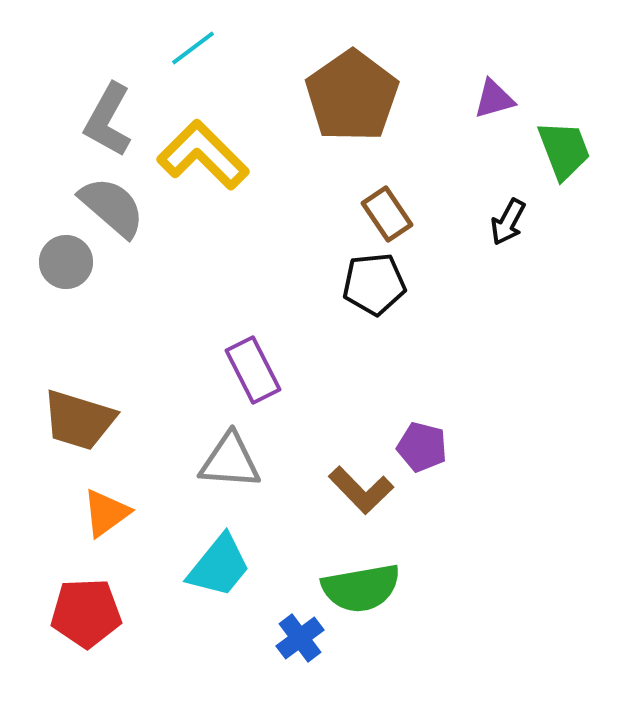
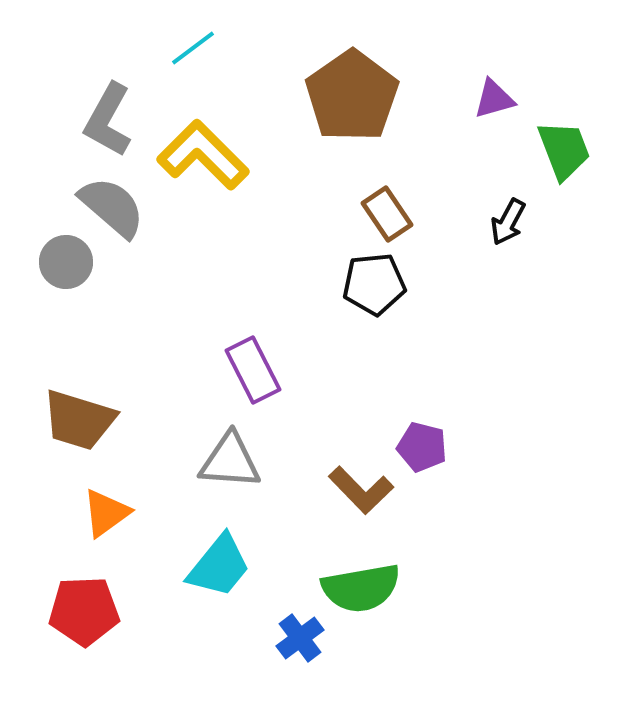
red pentagon: moved 2 px left, 2 px up
